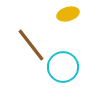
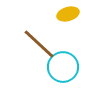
brown line: moved 8 px right, 1 px up; rotated 9 degrees counterclockwise
